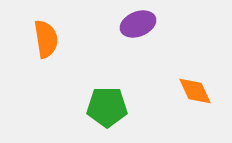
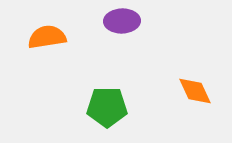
purple ellipse: moved 16 px left, 3 px up; rotated 20 degrees clockwise
orange semicircle: moved 1 px right, 2 px up; rotated 90 degrees counterclockwise
